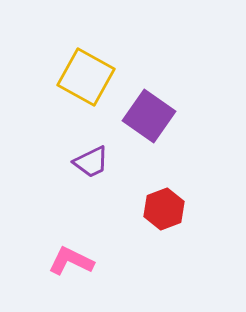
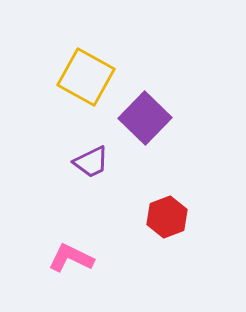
purple square: moved 4 px left, 2 px down; rotated 9 degrees clockwise
red hexagon: moved 3 px right, 8 px down
pink L-shape: moved 3 px up
